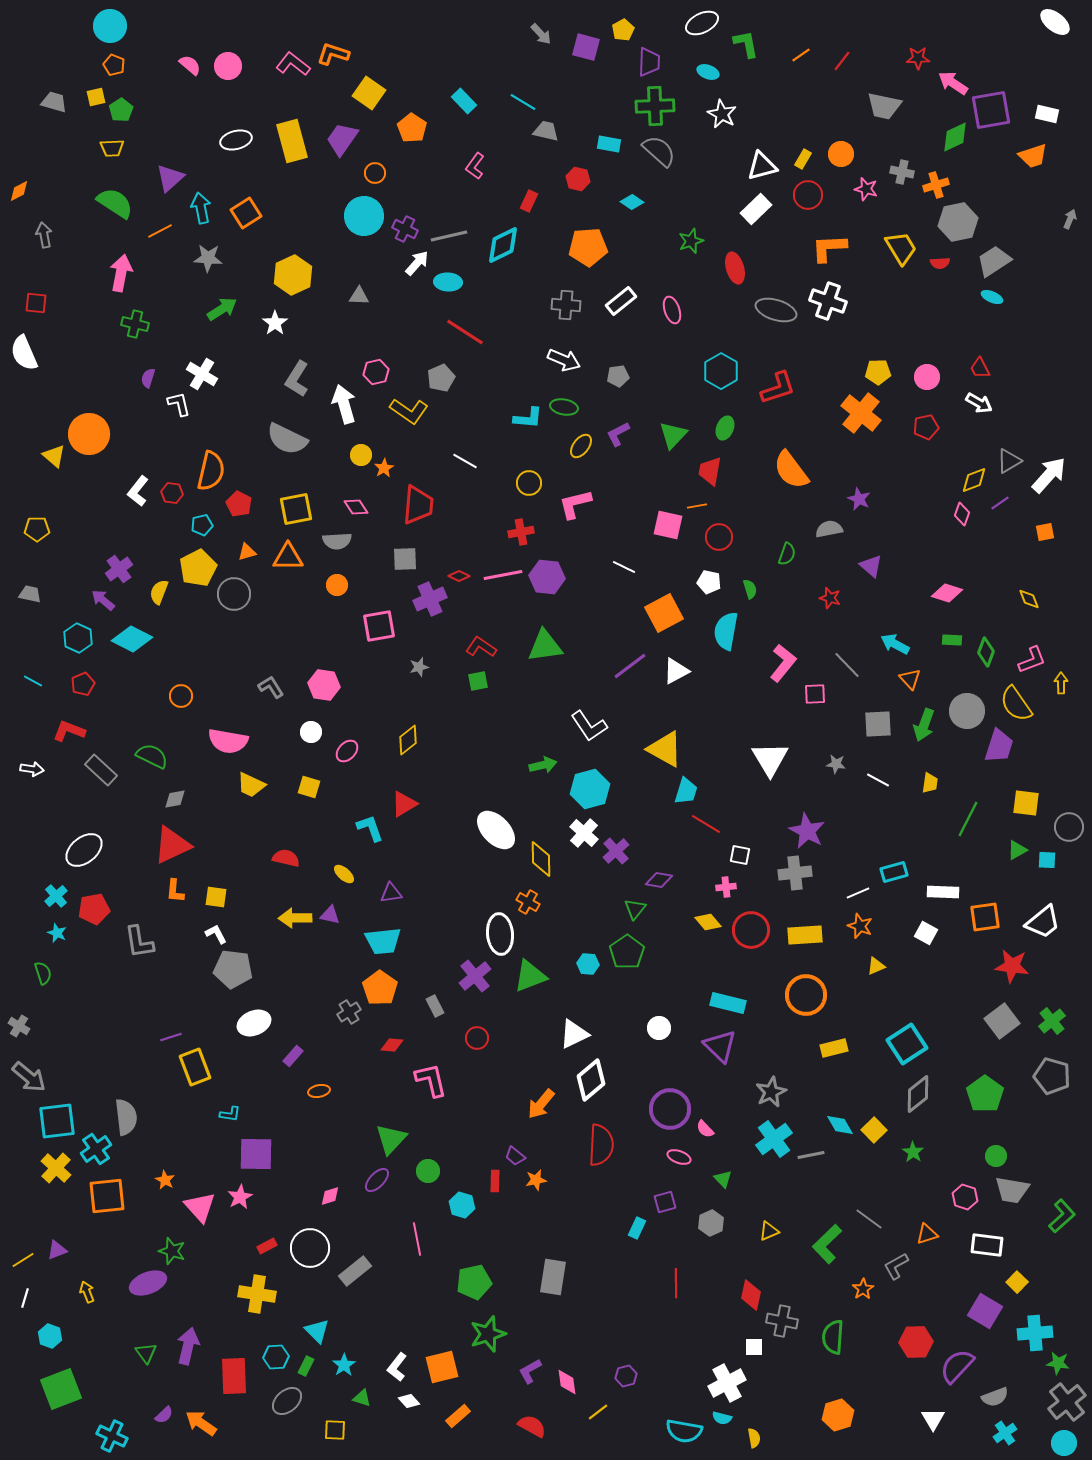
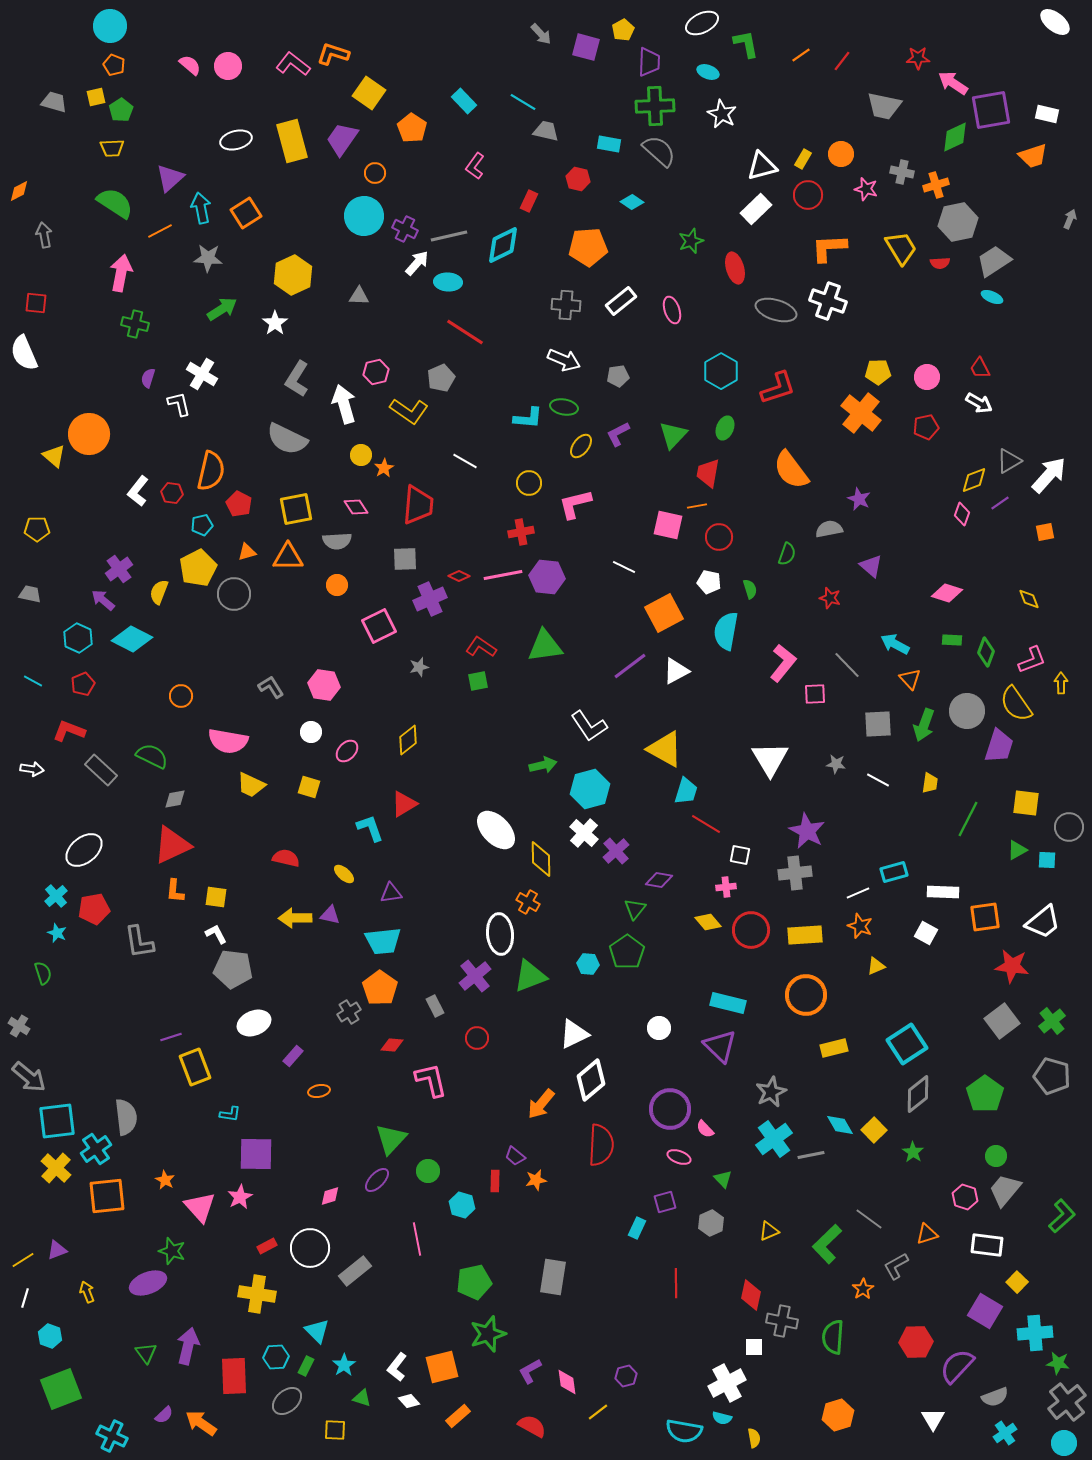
red trapezoid at (710, 471): moved 2 px left, 2 px down
pink square at (379, 626): rotated 16 degrees counterclockwise
gray trapezoid at (1012, 1190): moved 7 px left; rotated 120 degrees clockwise
